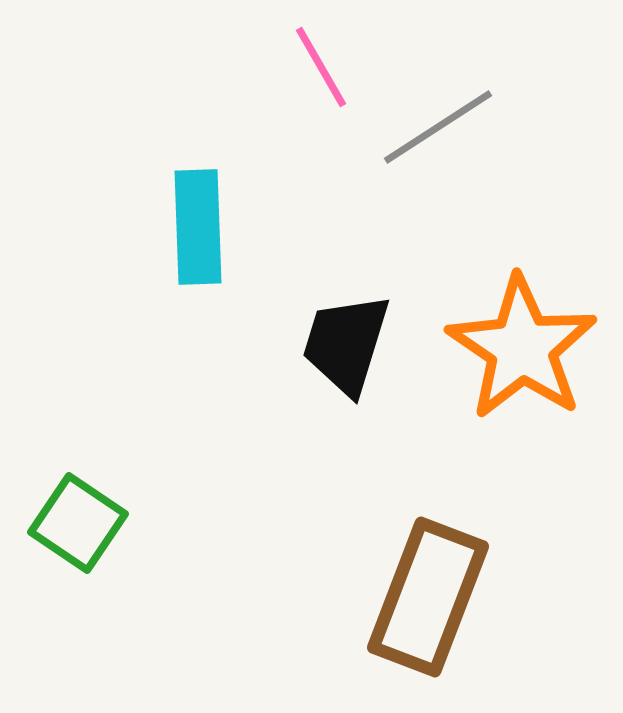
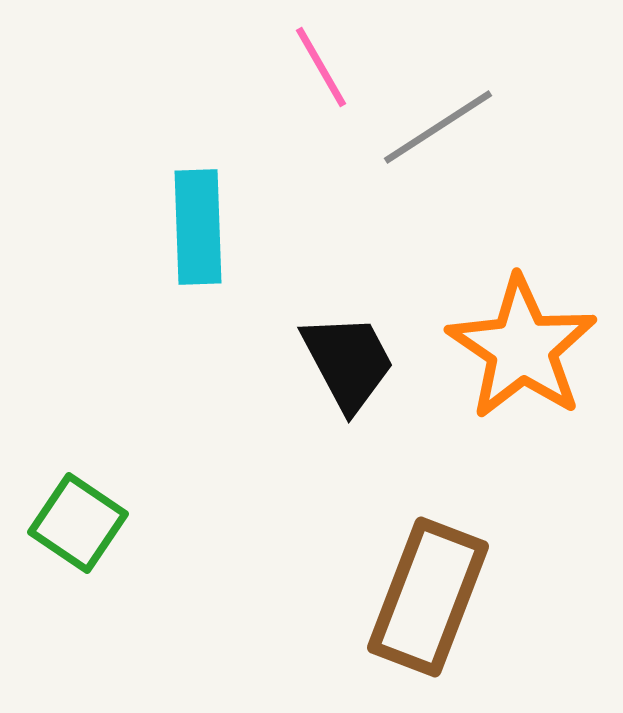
black trapezoid: moved 2 px right, 18 px down; rotated 135 degrees clockwise
